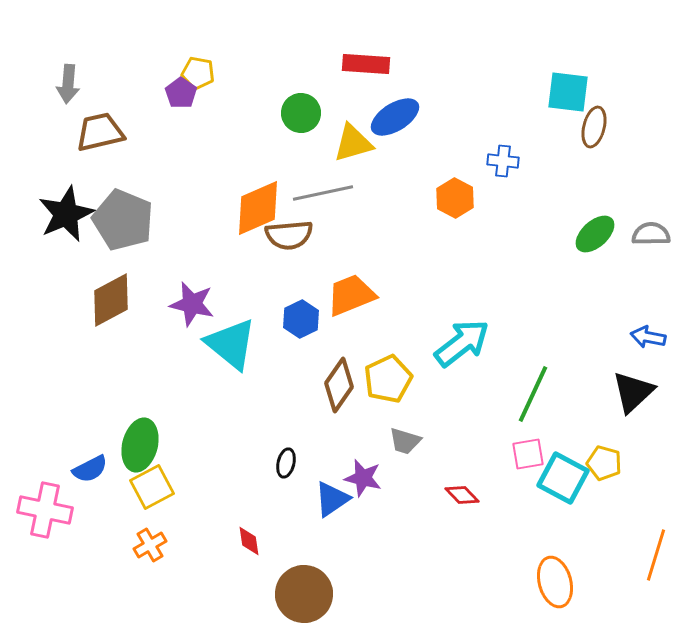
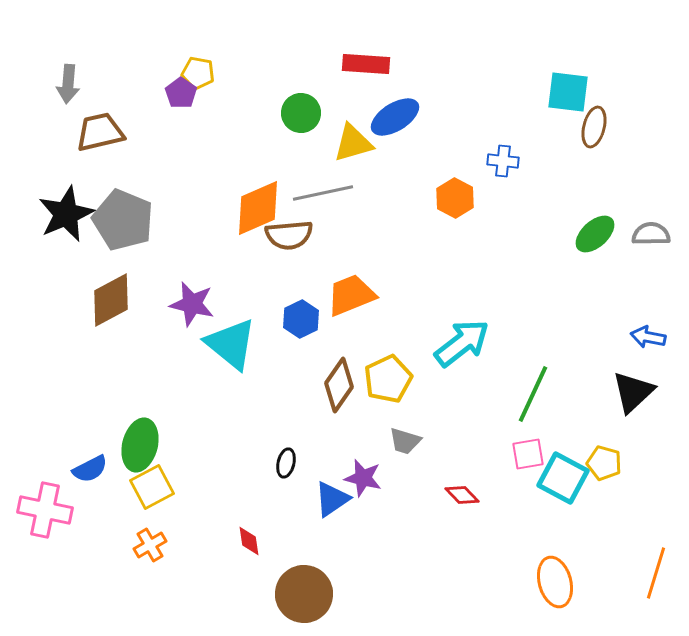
orange line at (656, 555): moved 18 px down
